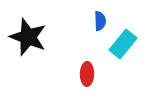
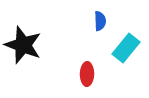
black star: moved 5 px left, 8 px down
cyan rectangle: moved 3 px right, 4 px down
